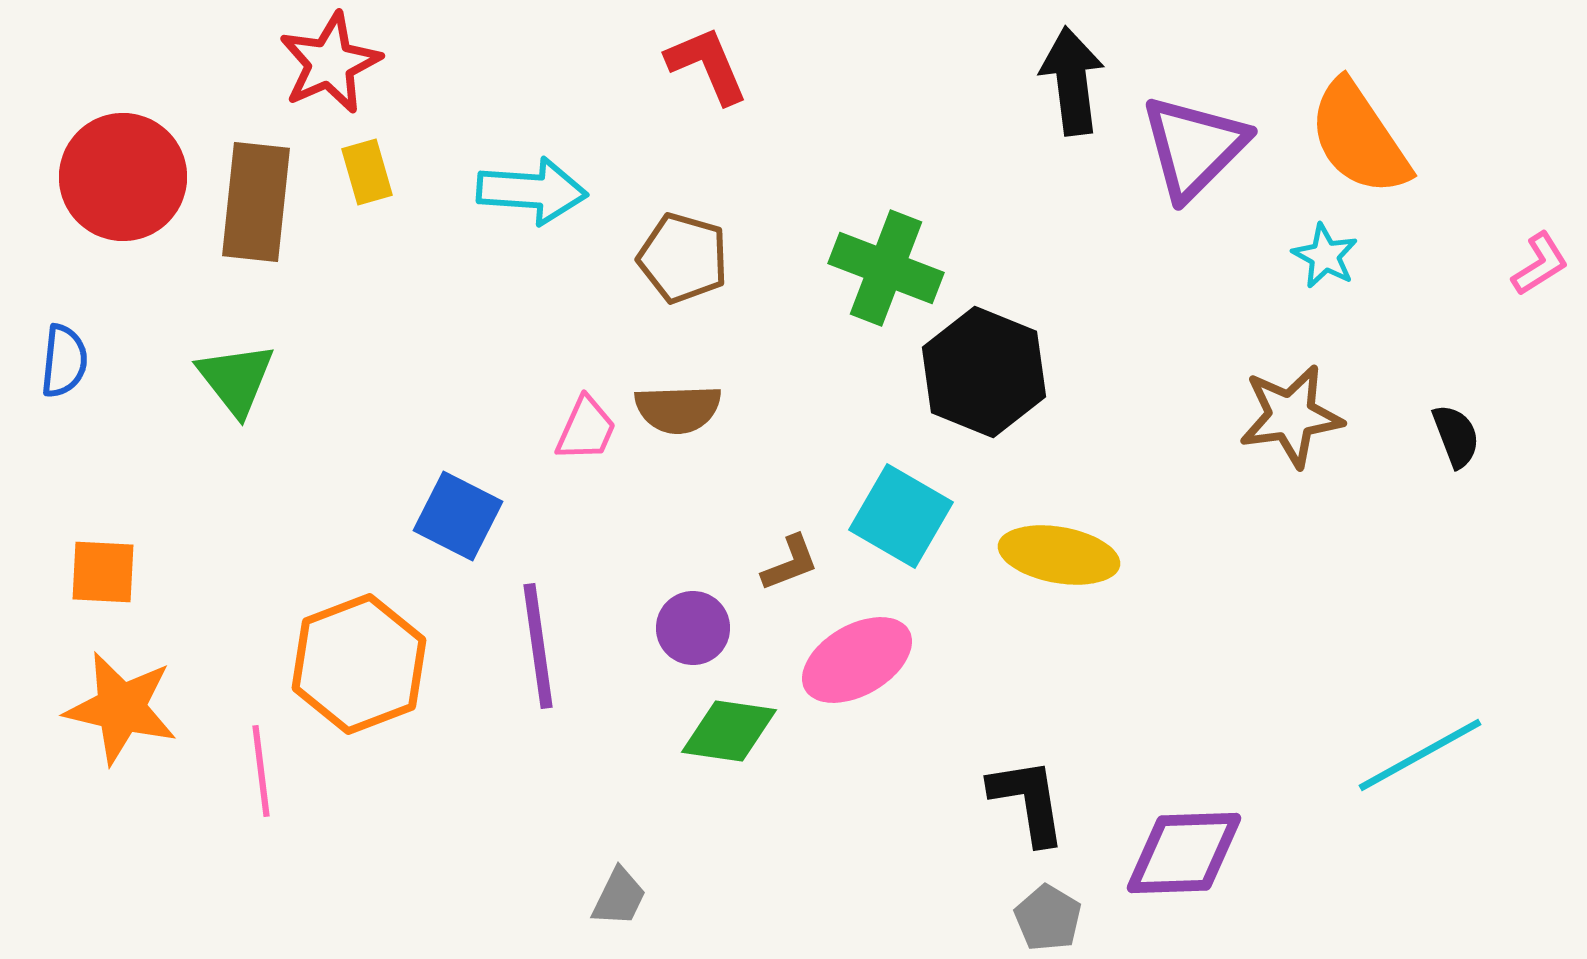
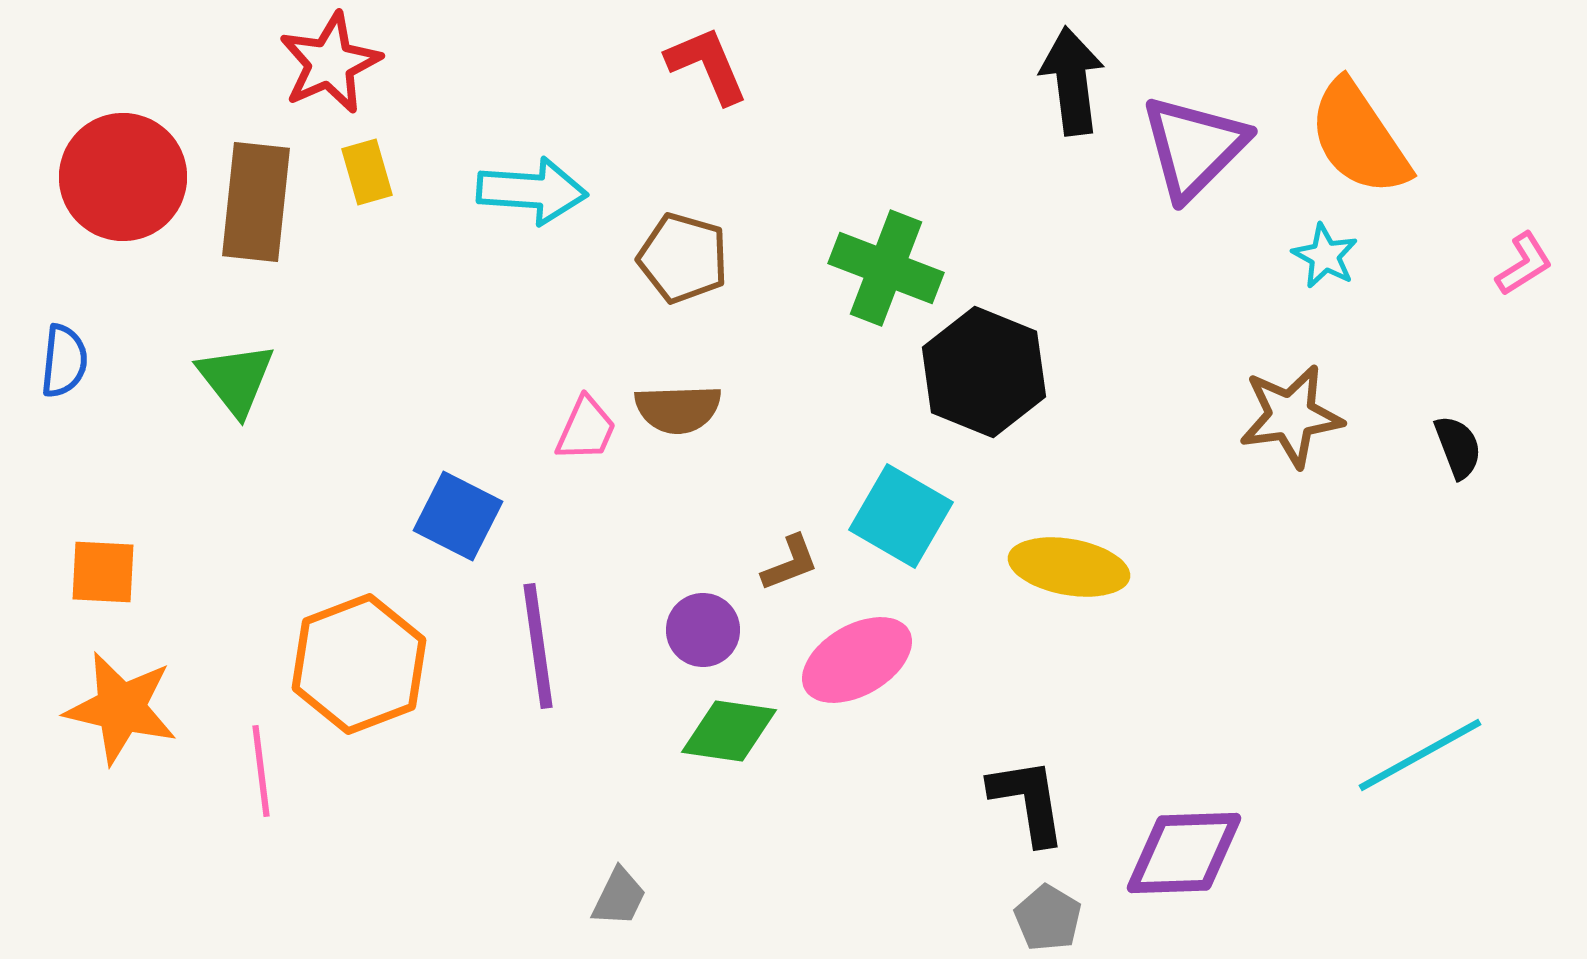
pink L-shape: moved 16 px left
black semicircle: moved 2 px right, 11 px down
yellow ellipse: moved 10 px right, 12 px down
purple circle: moved 10 px right, 2 px down
